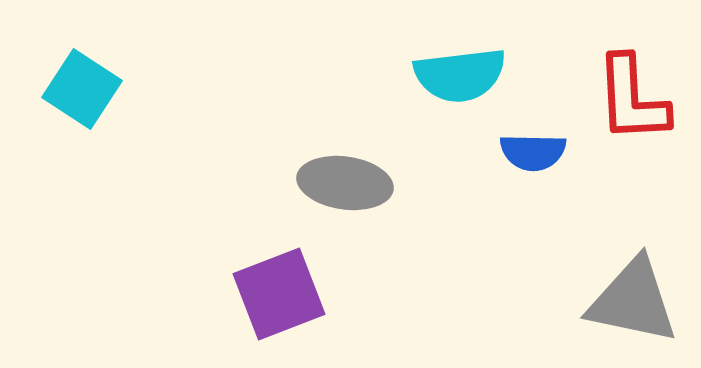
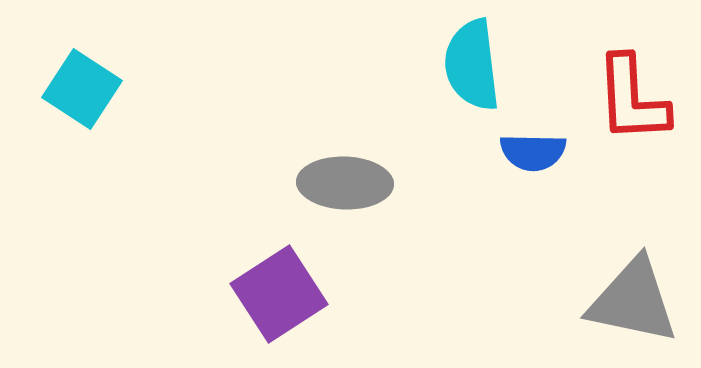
cyan semicircle: moved 12 px right, 10 px up; rotated 90 degrees clockwise
gray ellipse: rotated 6 degrees counterclockwise
purple square: rotated 12 degrees counterclockwise
